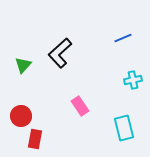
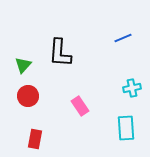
black L-shape: rotated 44 degrees counterclockwise
cyan cross: moved 1 px left, 8 px down
red circle: moved 7 px right, 20 px up
cyan rectangle: moved 2 px right; rotated 10 degrees clockwise
